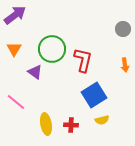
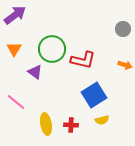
red L-shape: rotated 90 degrees clockwise
orange arrow: rotated 64 degrees counterclockwise
